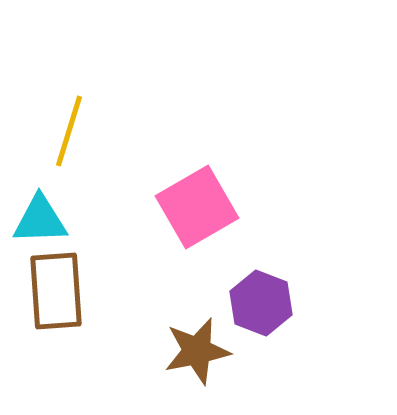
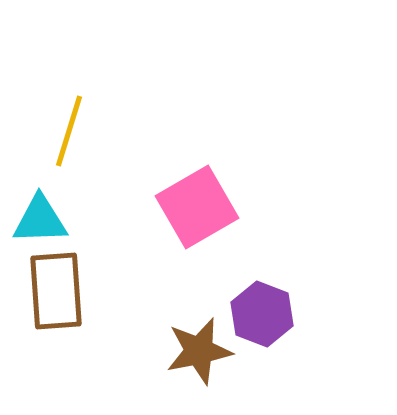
purple hexagon: moved 1 px right, 11 px down
brown star: moved 2 px right
